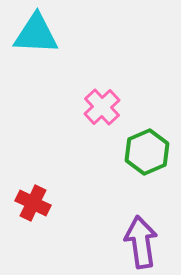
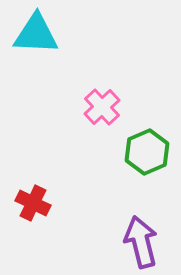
purple arrow: rotated 6 degrees counterclockwise
